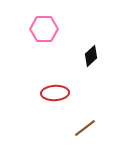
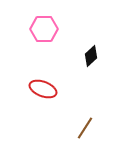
red ellipse: moved 12 px left, 4 px up; rotated 24 degrees clockwise
brown line: rotated 20 degrees counterclockwise
